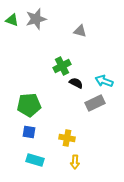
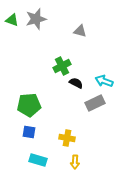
cyan rectangle: moved 3 px right
